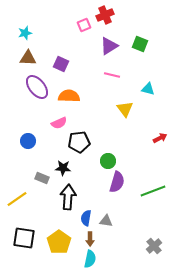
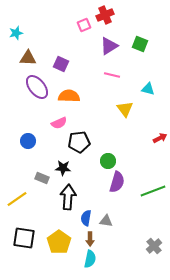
cyan star: moved 9 px left
